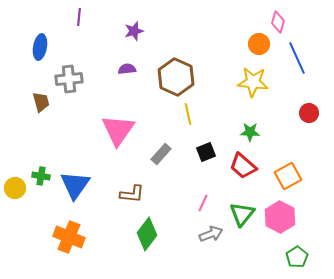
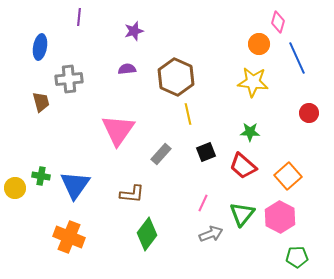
orange square: rotated 12 degrees counterclockwise
green pentagon: rotated 30 degrees clockwise
